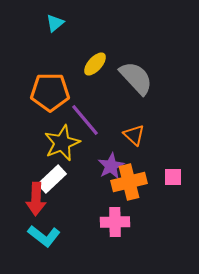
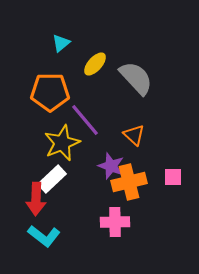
cyan triangle: moved 6 px right, 20 px down
purple star: rotated 24 degrees counterclockwise
